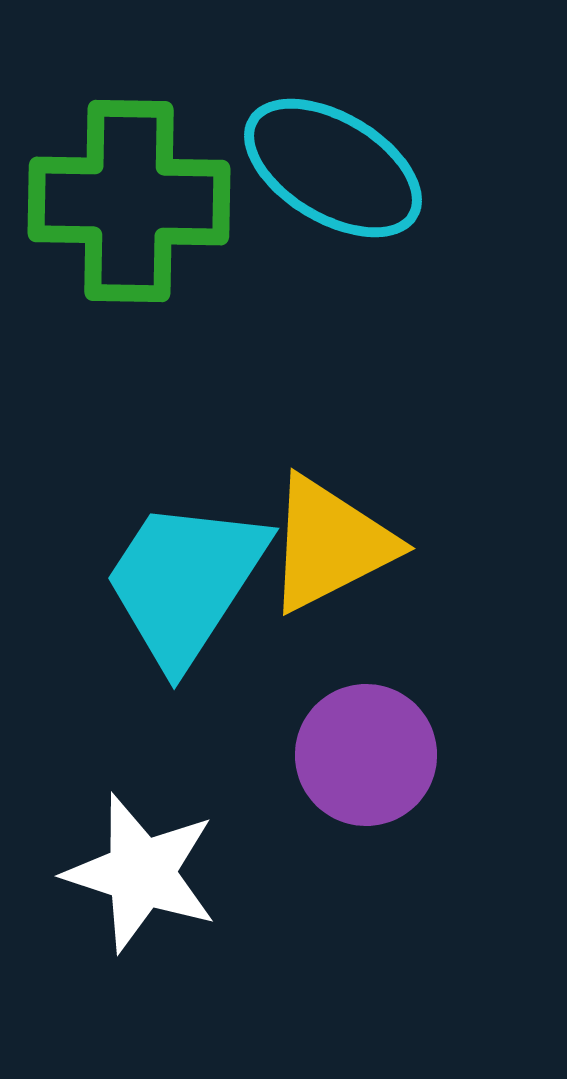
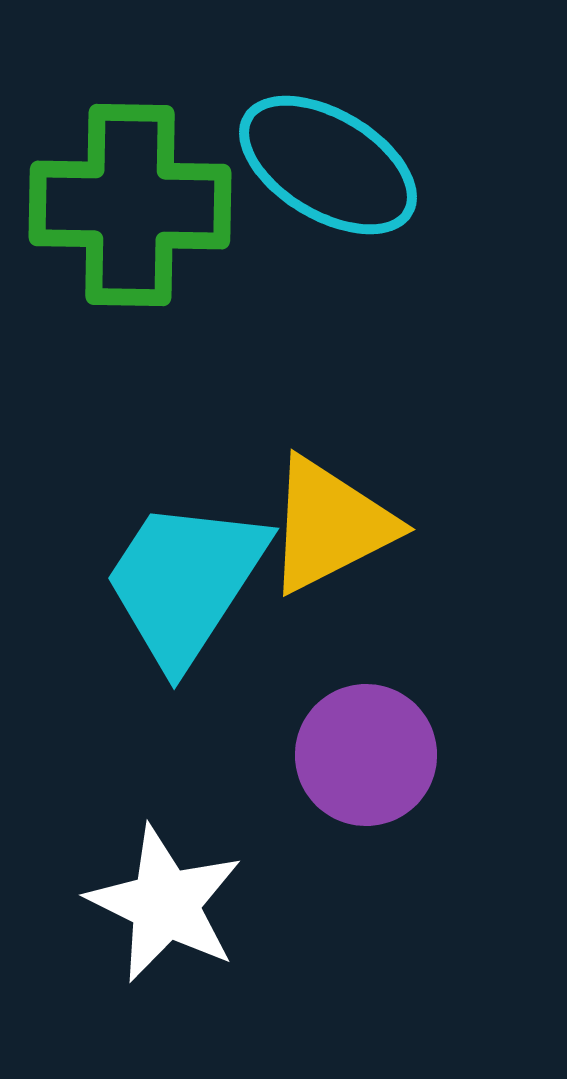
cyan ellipse: moved 5 px left, 3 px up
green cross: moved 1 px right, 4 px down
yellow triangle: moved 19 px up
white star: moved 24 px right, 31 px down; rotated 8 degrees clockwise
